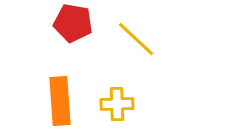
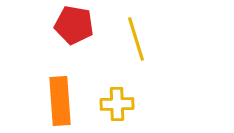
red pentagon: moved 1 px right, 2 px down
yellow line: rotated 30 degrees clockwise
